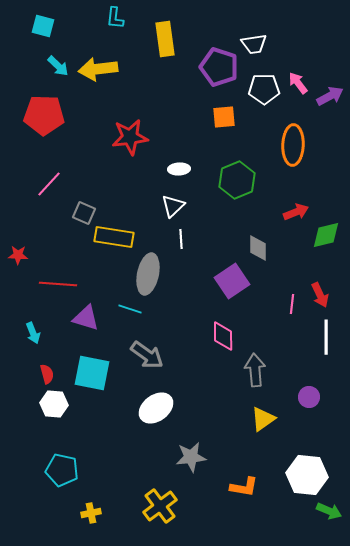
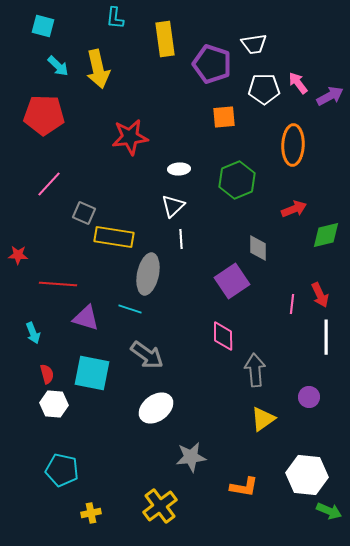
purple pentagon at (219, 67): moved 7 px left, 3 px up
yellow arrow at (98, 69): rotated 96 degrees counterclockwise
red arrow at (296, 212): moved 2 px left, 3 px up
